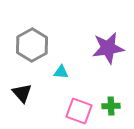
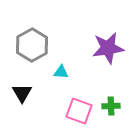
black triangle: rotated 10 degrees clockwise
